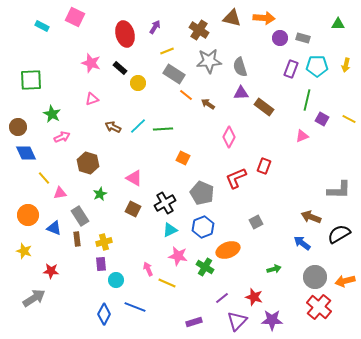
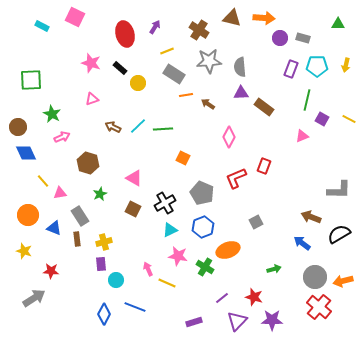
gray semicircle at (240, 67): rotated 12 degrees clockwise
orange line at (186, 95): rotated 48 degrees counterclockwise
yellow line at (44, 178): moved 1 px left, 3 px down
orange arrow at (345, 281): moved 2 px left
